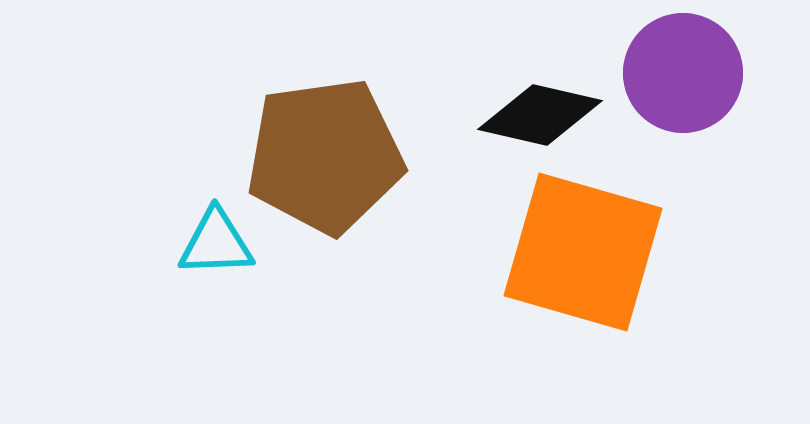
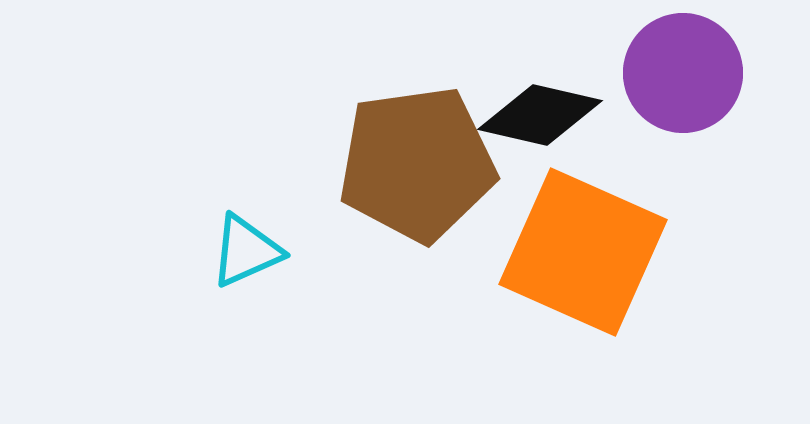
brown pentagon: moved 92 px right, 8 px down
cyan triangle: moved 30 px right, 8 px down; rotated 22 degrees counterclockwise
orange square: rotated 8 degrees clockwise
